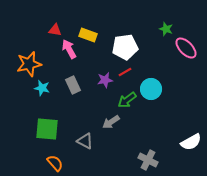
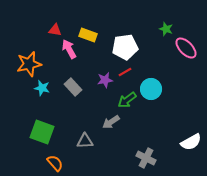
gray rectangle: moved 2 px down; rotated 18 degrees counterclockwise
green square: moved 5 px left, 3 px down; rotated 15 degrees clockwise
gray triangle: rotated 30 degrees counterclockwise
gray cross: moved 2 px left, 2 px up
